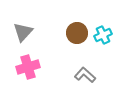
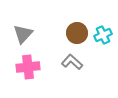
gray triangle: moved 2 px down
pink cross: rotated 10 degrees clockwise
gray L-shape: moved 13 px left, 13 px up
